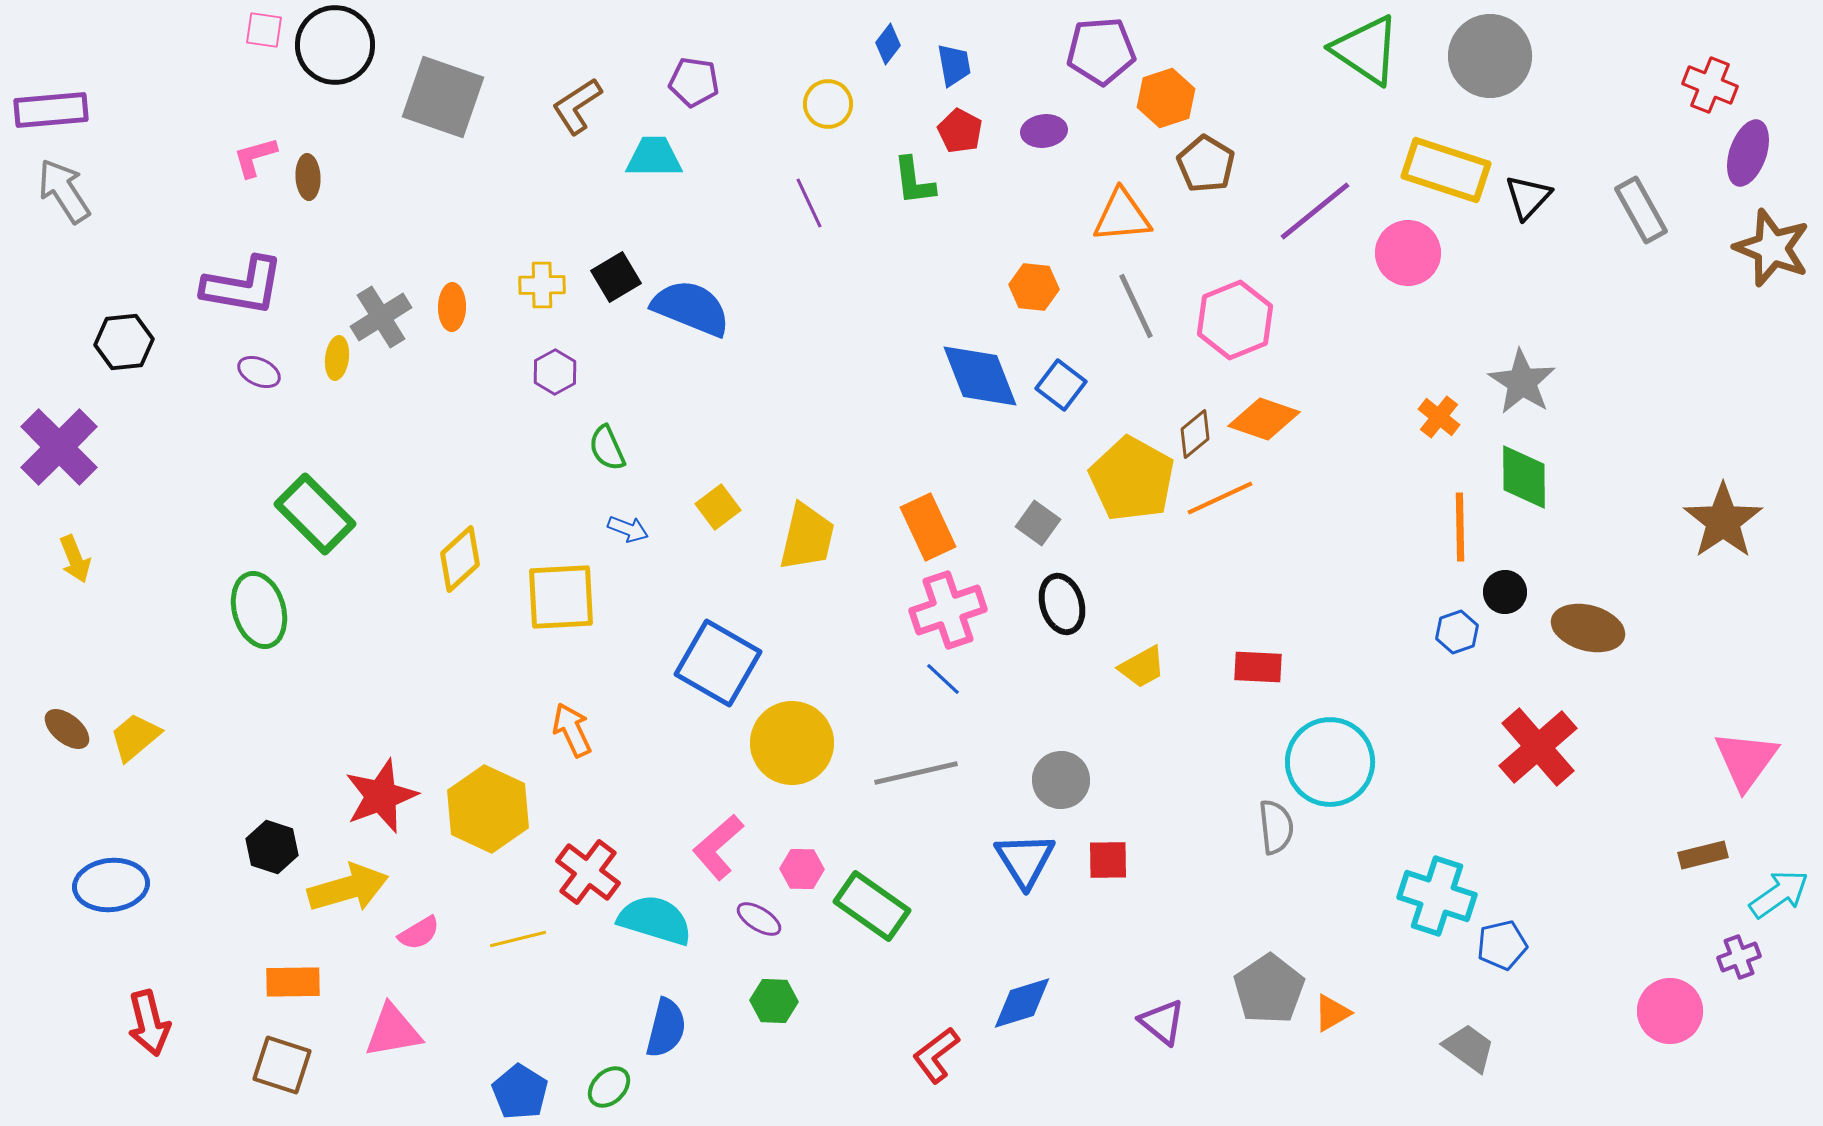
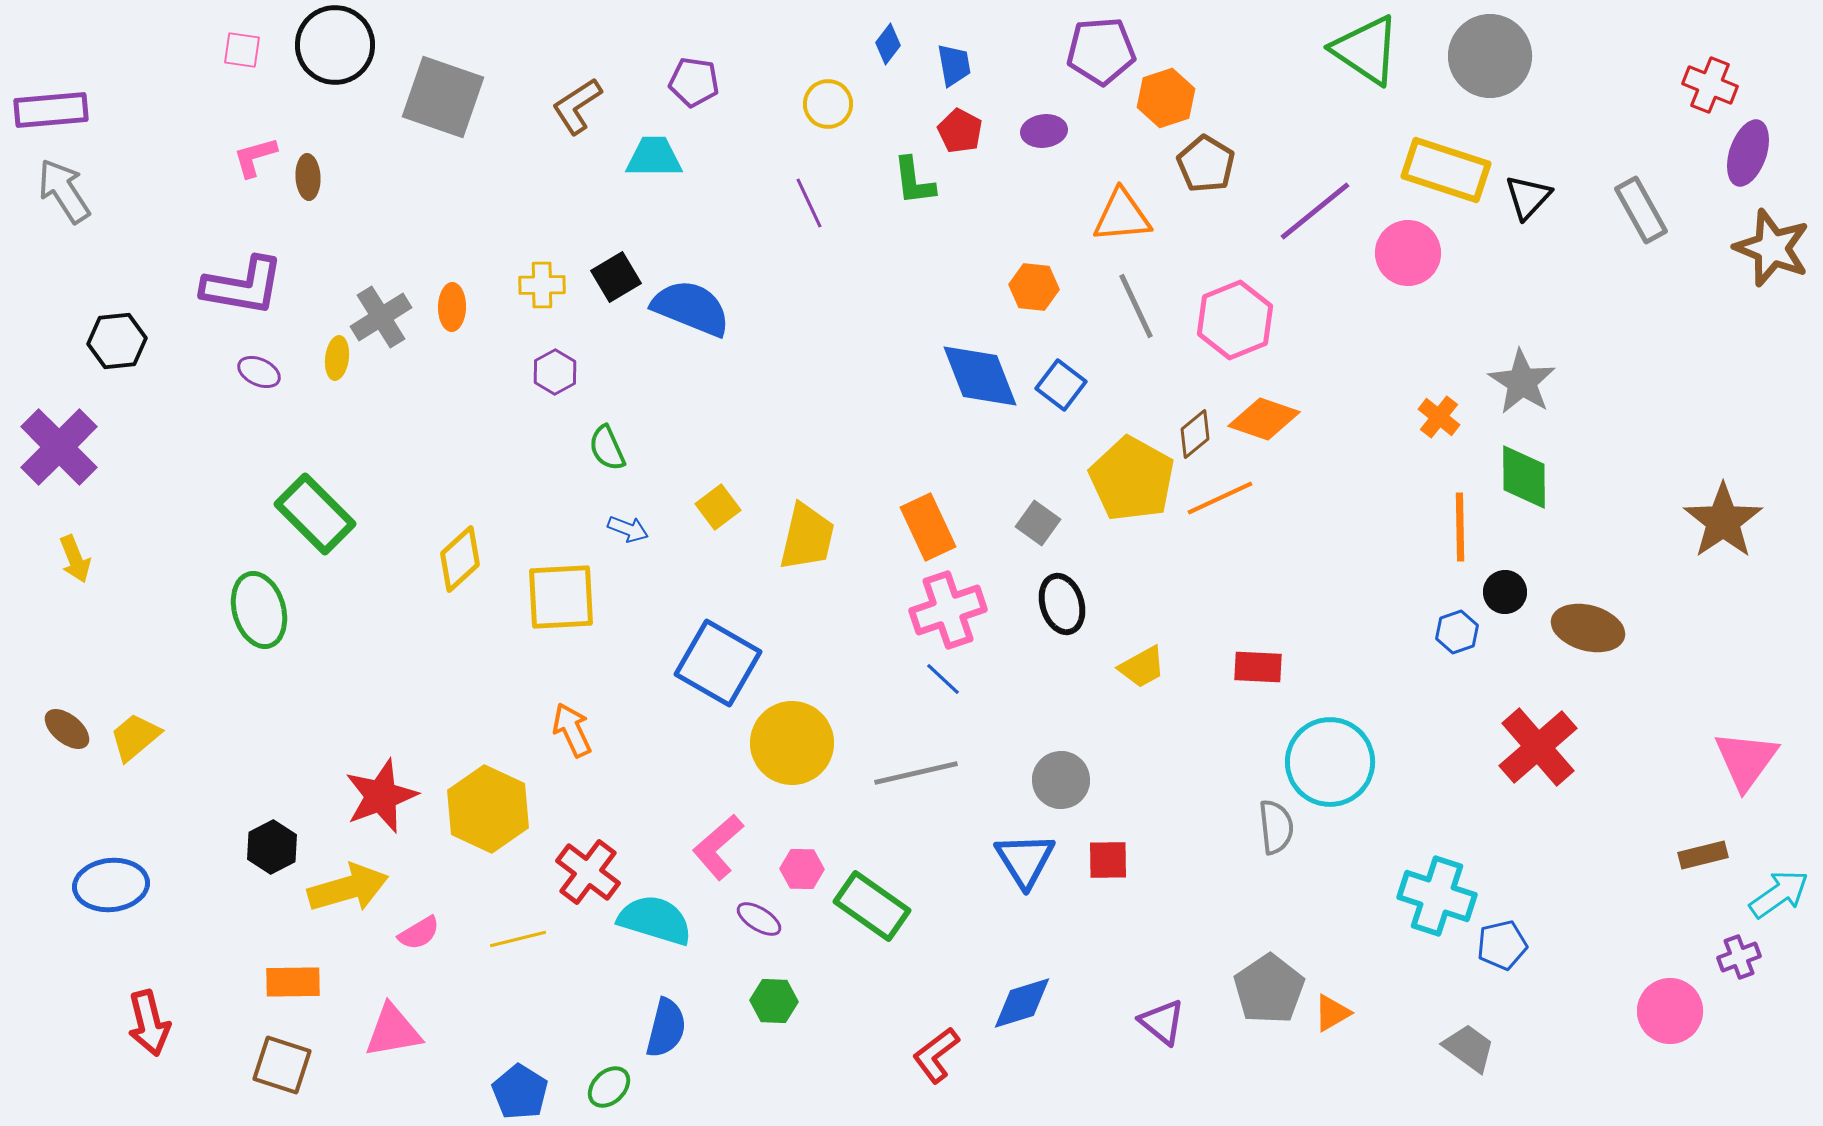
pink square at (264, 30): moved 22 px left, 20 px down
black hexagon at (124, 342): moved 7 px left, 1 px up
black hexagon at (272, 847): rotated 15 degrees clockwise
